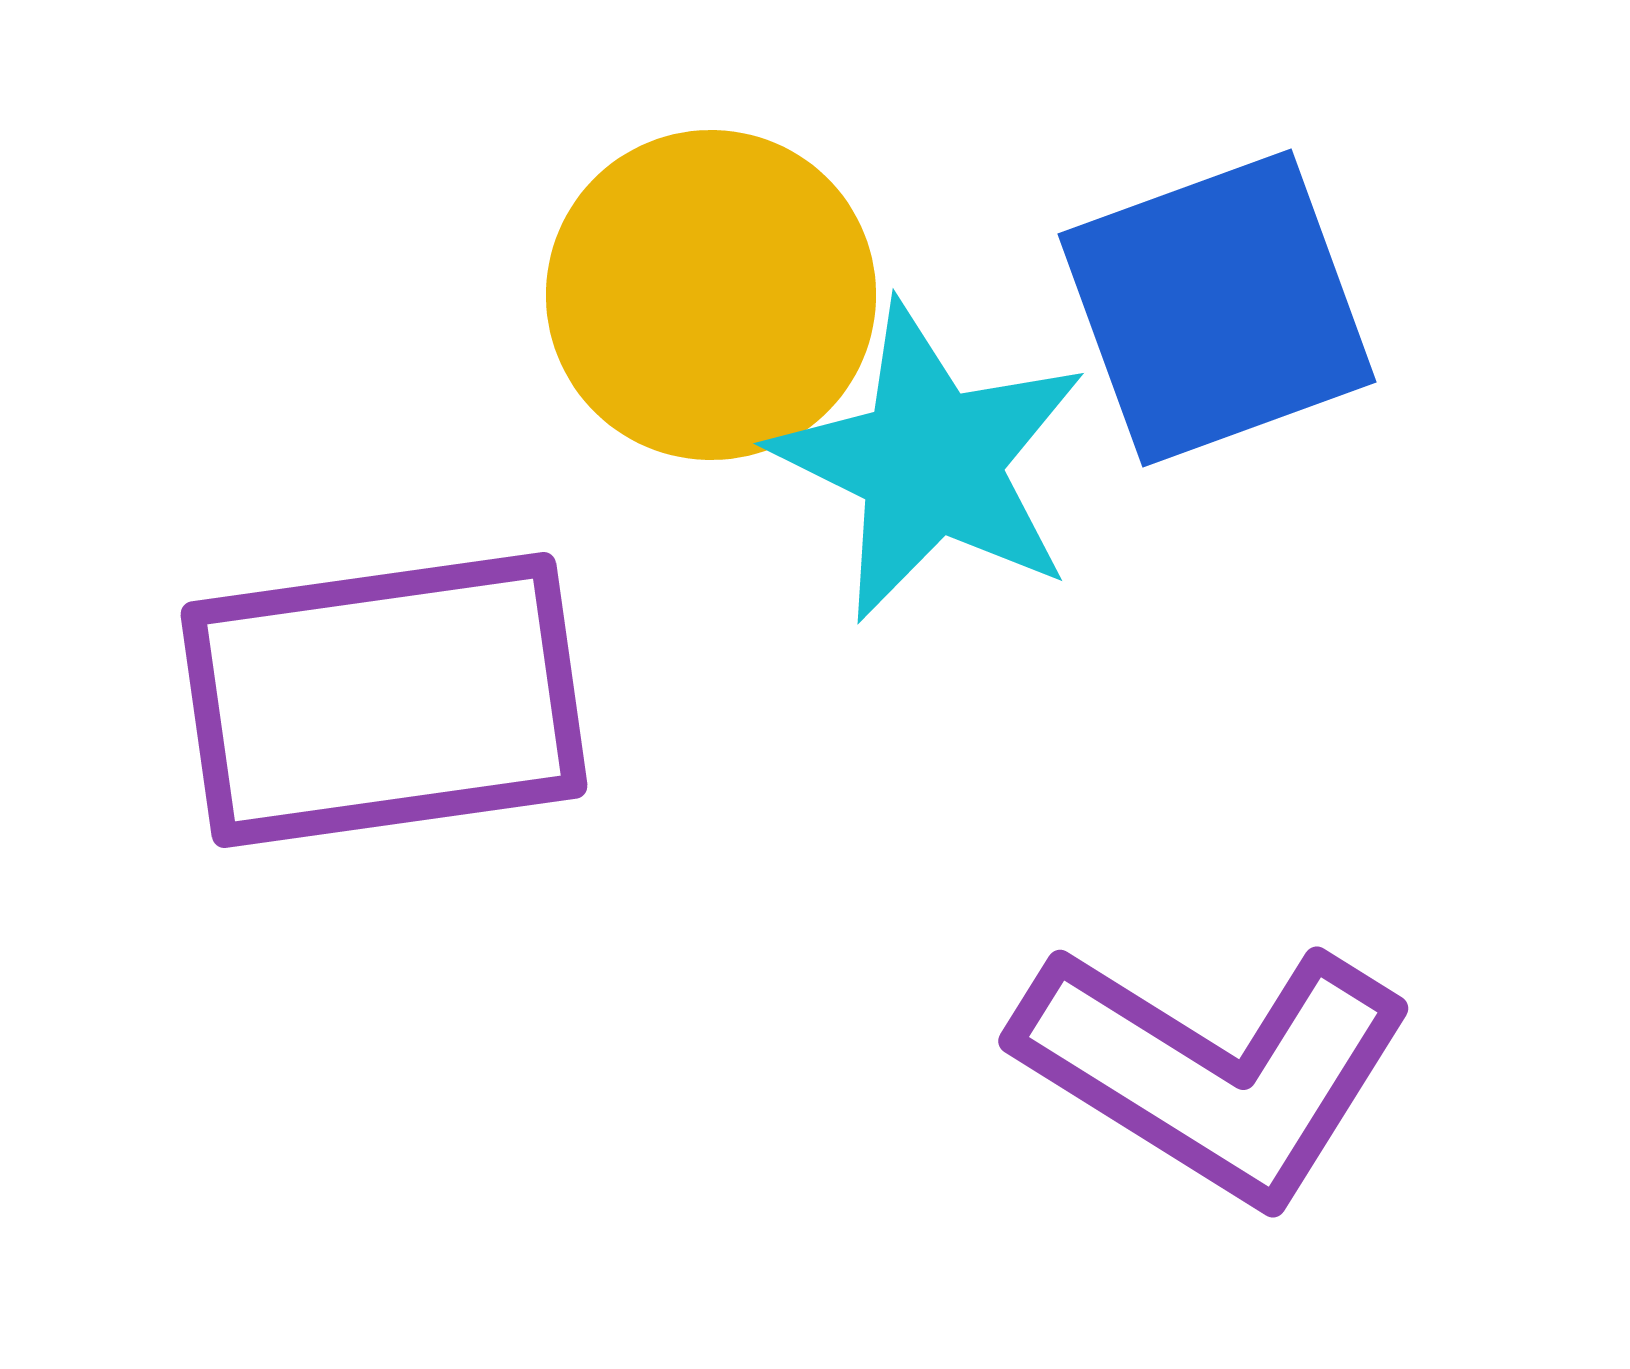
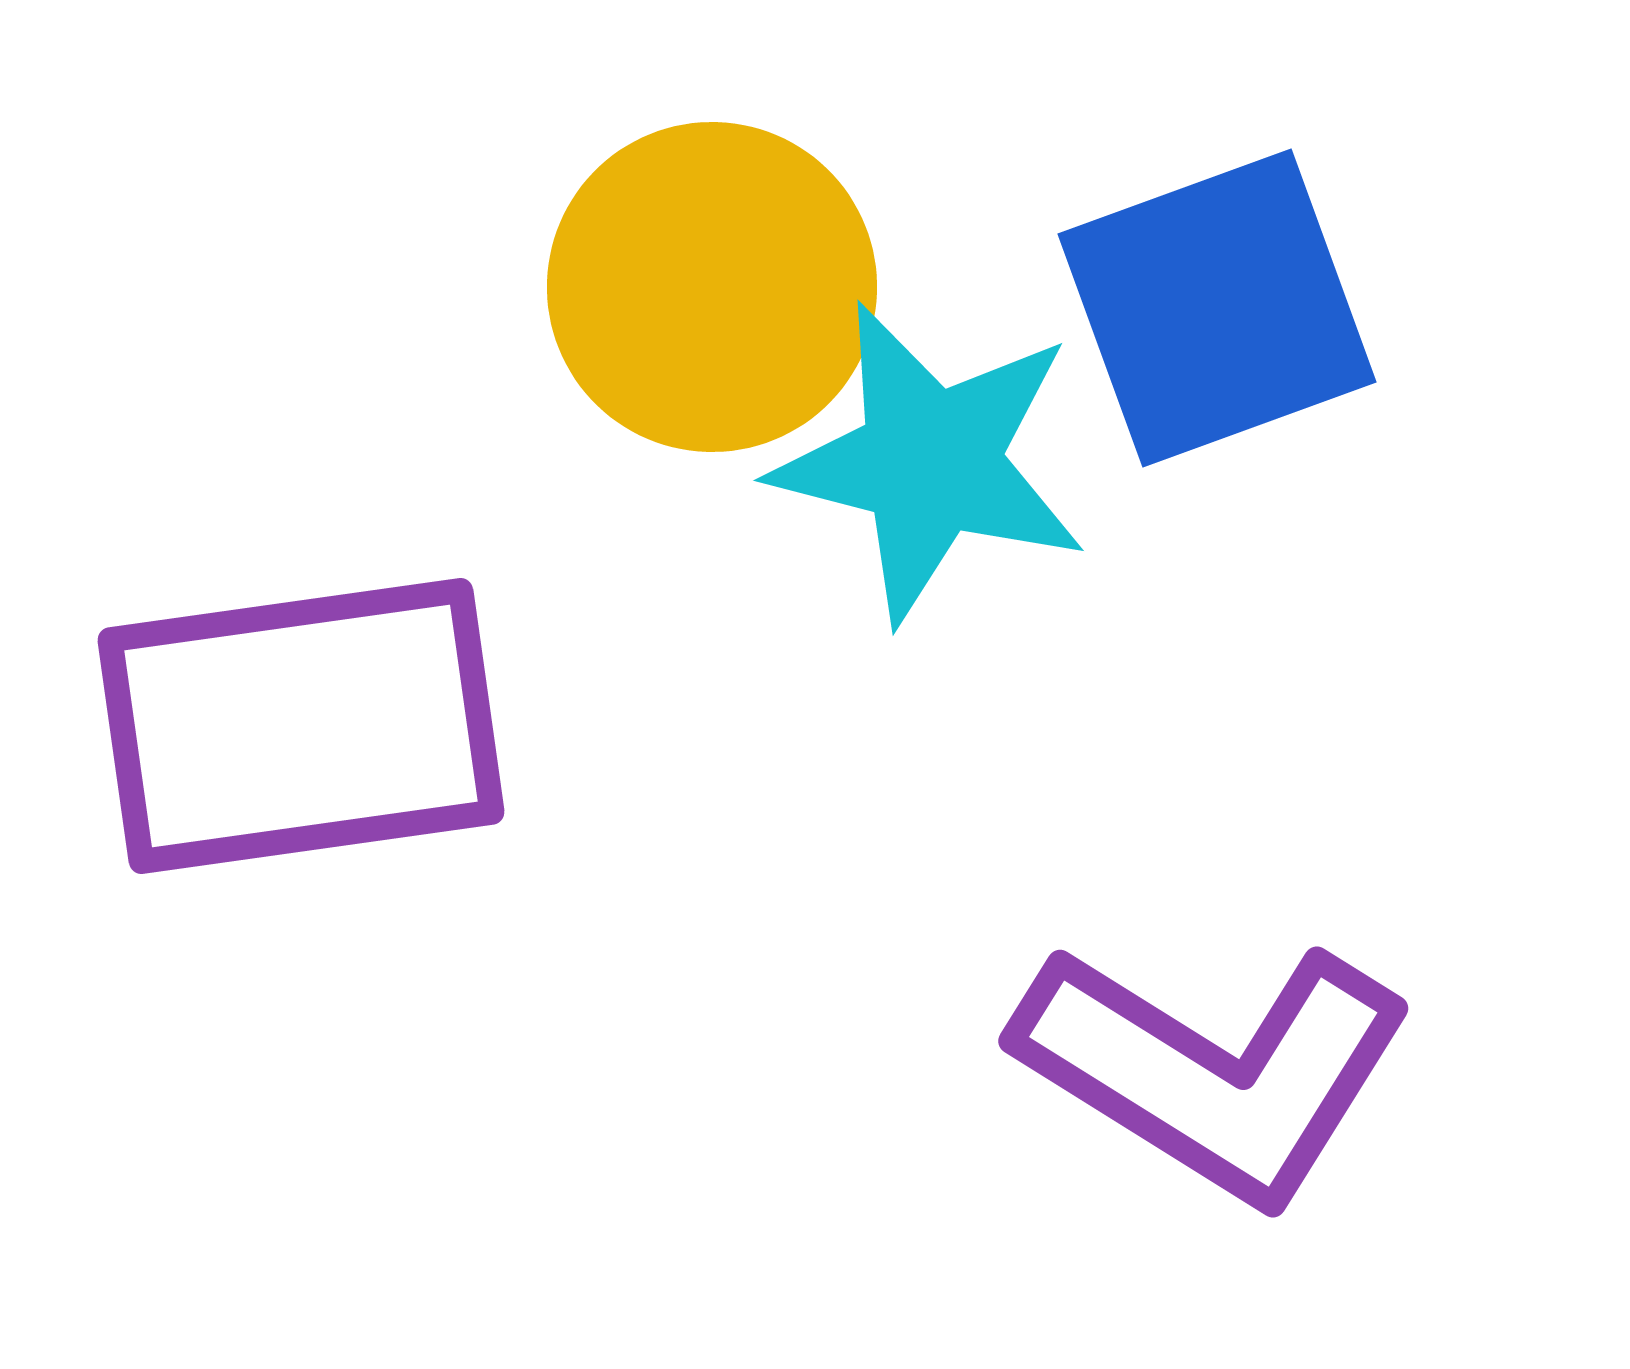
yellow circle: moved 1 px right, 8 px up
cyan star: rotated 12 degrees counterclockwise
purple rectangle: moved 83 px left, 26 px down
